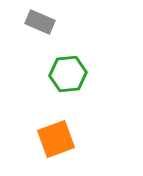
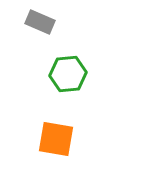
orange square: rotated 30 degrees clockwise
